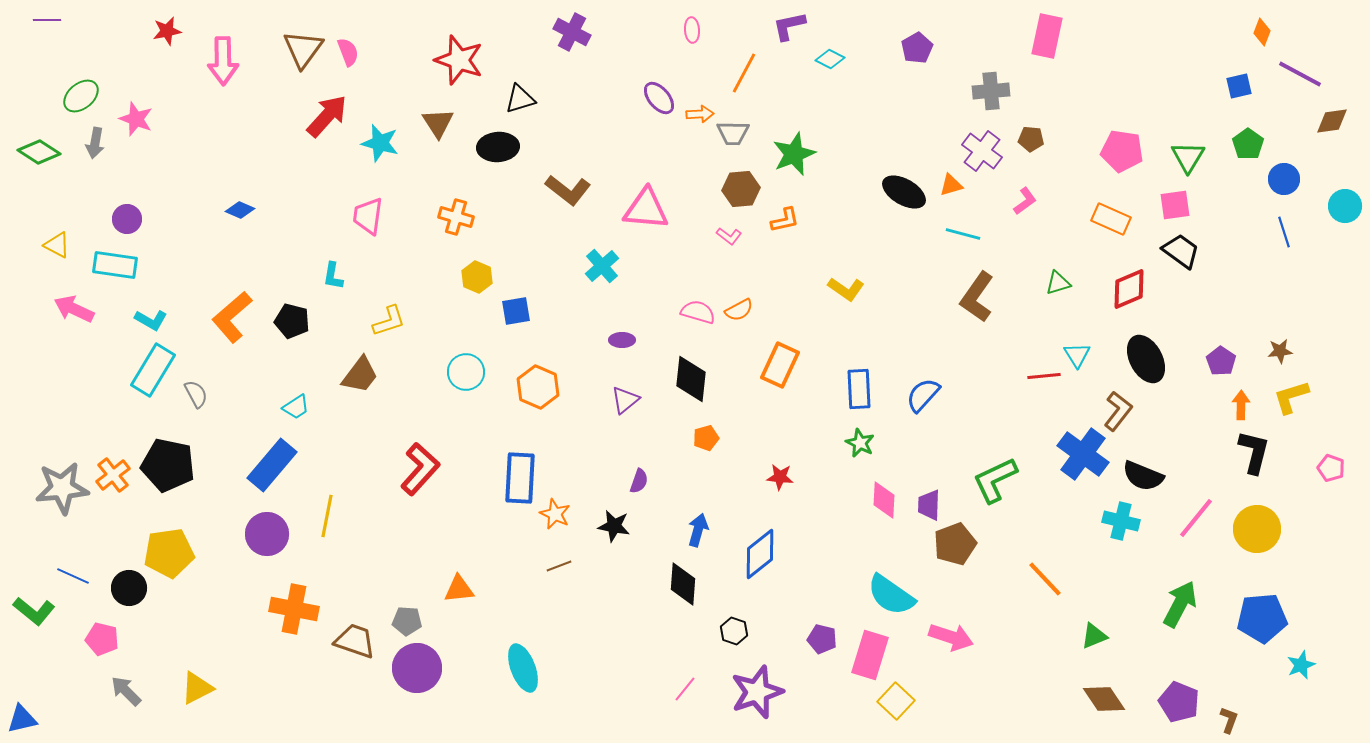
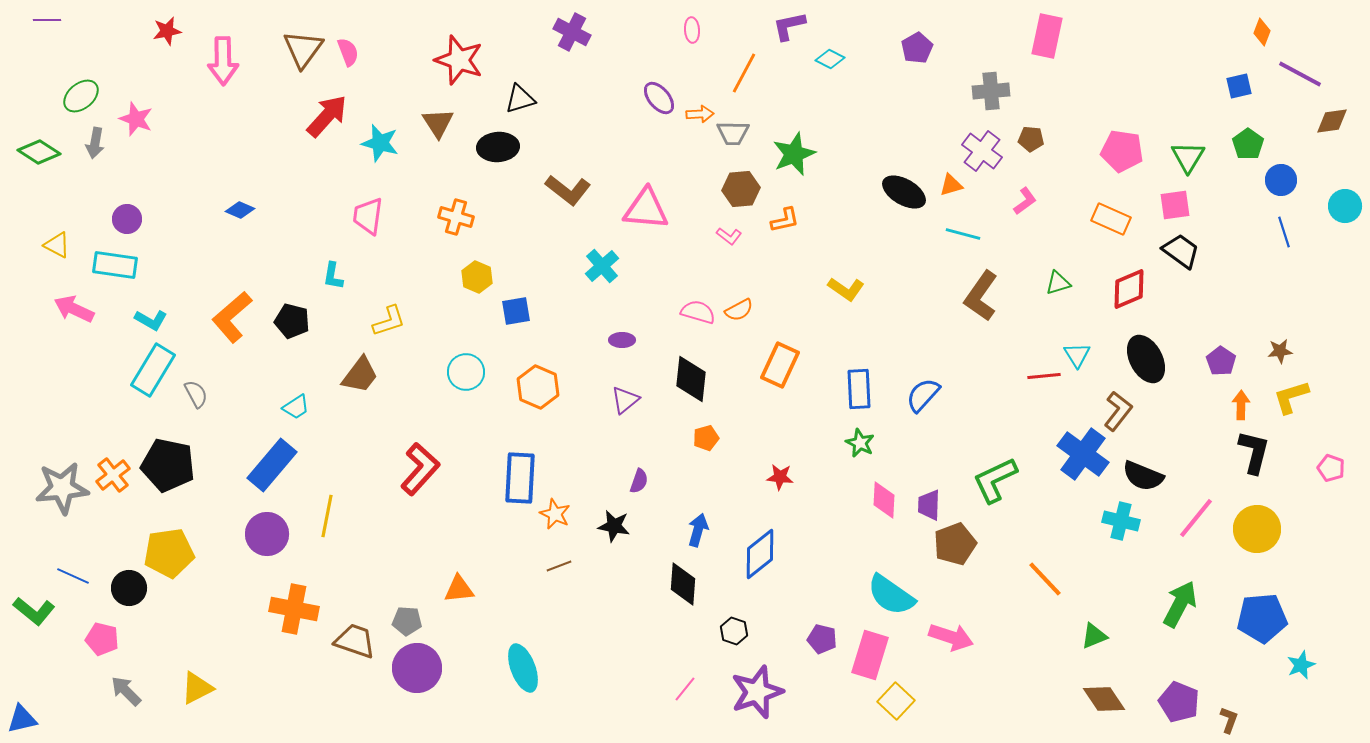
blue circle at (1284, 179): moved 3 px left, 1 px down
brown L-shape at (977, 297): moved 4 px right, 1 px up
